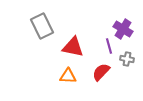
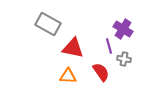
gray rectangle: moved 6 px right, 2 px up; rotated 35 degrees counterclockwise
red triangle: moved 1 px down
gray cross: moved 3 px left
red semicircle: rotated 102 degrees clockwise
